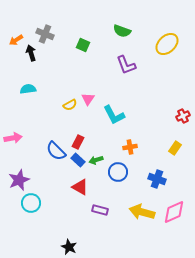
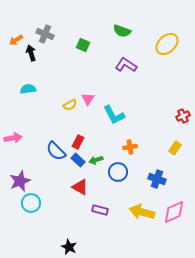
purple L-shape: rotated 145 degrees clockwise
purple star: moved 1 px right, 1 px down
